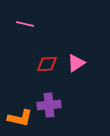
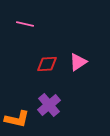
pink triangle: moved 2 px right, 1 px up
purple cross: rotated 35 degrees counterclockwise
orange L-shape: moved 3 px left, 1 px down
